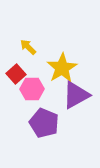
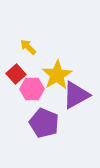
yellow star: moved 5 px left, 7 px down
